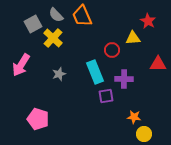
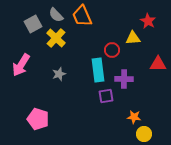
yellow cross: moved 3 px right
cyan rectangle: moved 3 px right, 2 px up; rotated 15 degrees clockwise
